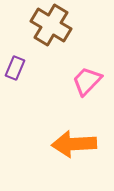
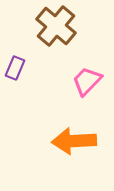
brown cross: moved 5 px right, 1 px down; rotated 9 degrees clockwise
orange arrow: moved 3 px up
